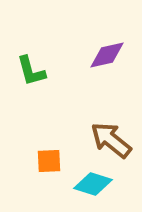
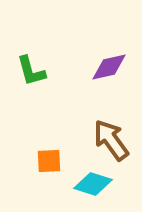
purple diamond: moved 2 px right, 12 px down
brown arrow: rotated 15 degrees clockwise
